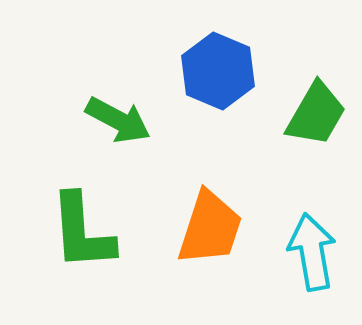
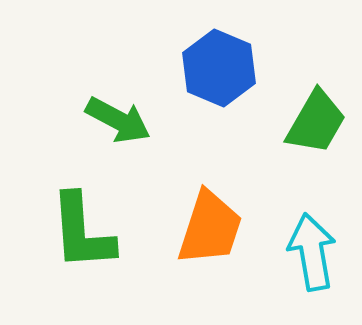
blue hexagon: moved 1 px right, 3 px up
green trapezoid: moved 8 px down
